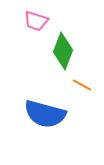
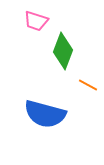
orange line: moved 6 px right
